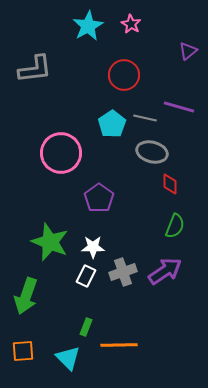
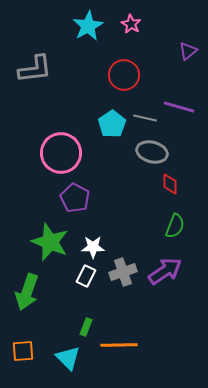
purple pentagon: moved 24 px left; rotated 8 degrees counterclockwise
green arrow: moved 1 px right, 4 px up
